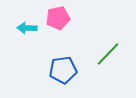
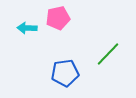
blue pentagon: moved 2 px right, 3 px down
